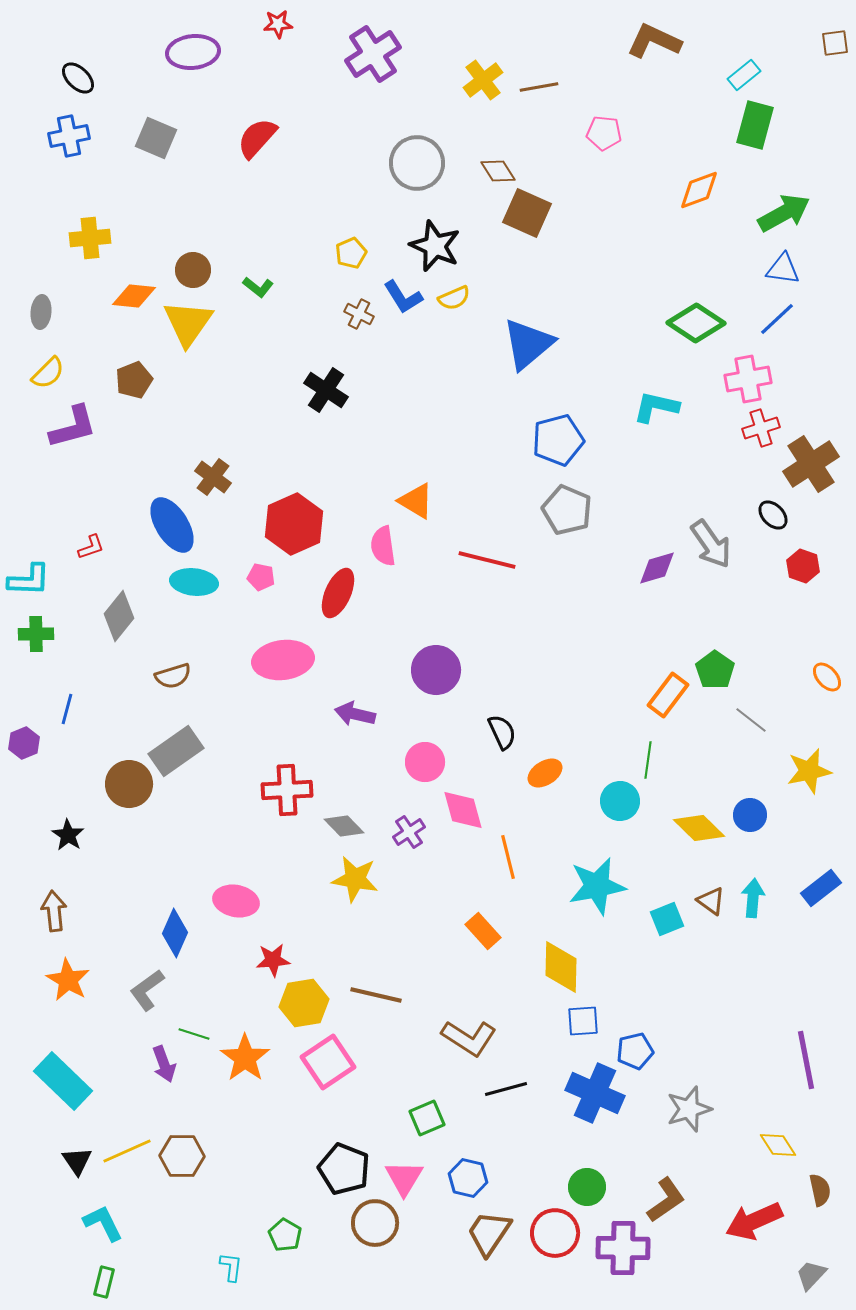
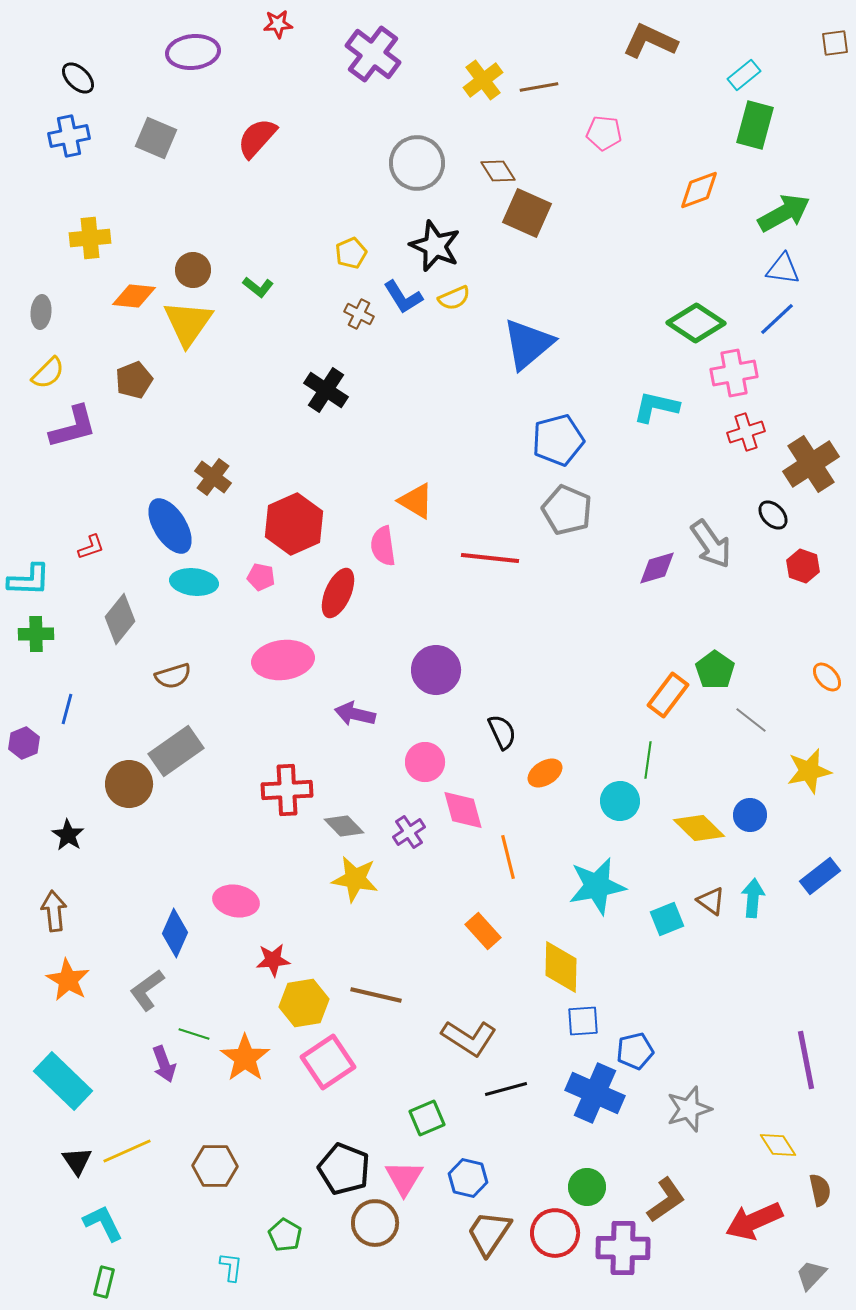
brown L-shape at (654, 41): moved 4 px left
purple cross at (373, 54): rotated 20 degrees counterclockwise
pink cross at (748, 379): moved 14 px left, 6 px up
red cross at (761, 428): moved 15 px left, 4 px down
blue ellipse at (172, 525): moved 2 px left, 1 px down
red line at (487, 560): moved 3 px right, 2 px up; rotated 8 degrees counterclockwise
gray diamond at (119, 616): moved 1 px right, 3 px down
blue rectangle at (821, 888): moved 1 px left, 12 px up
brown hexagon at (182, 1156): moved 33 px right, 10 px down
